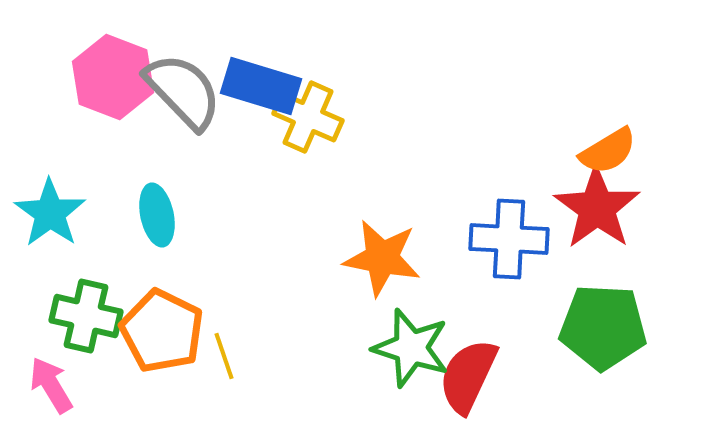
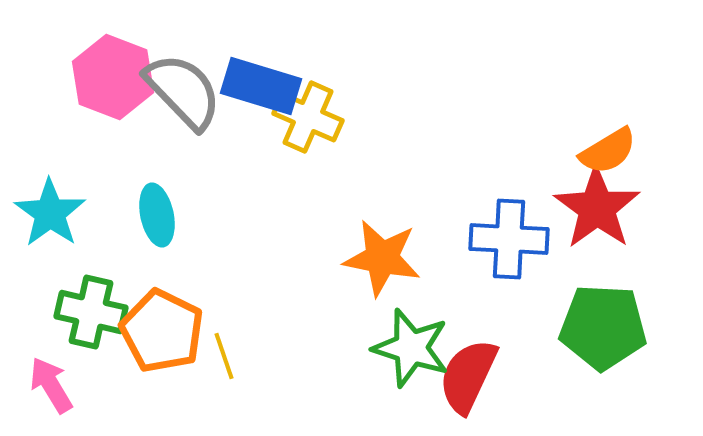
green cross: moved 5 px right, 4 px up
